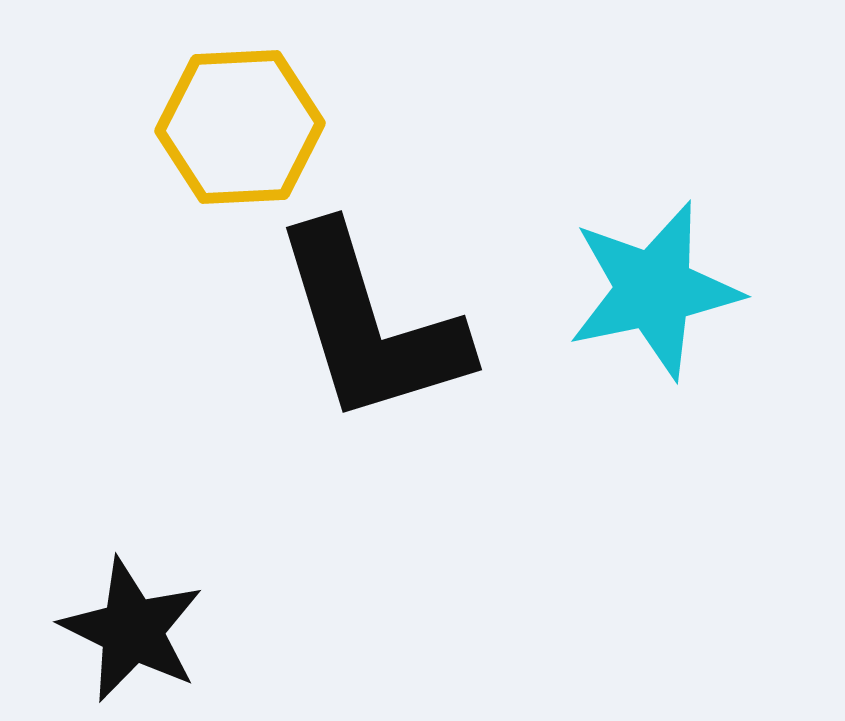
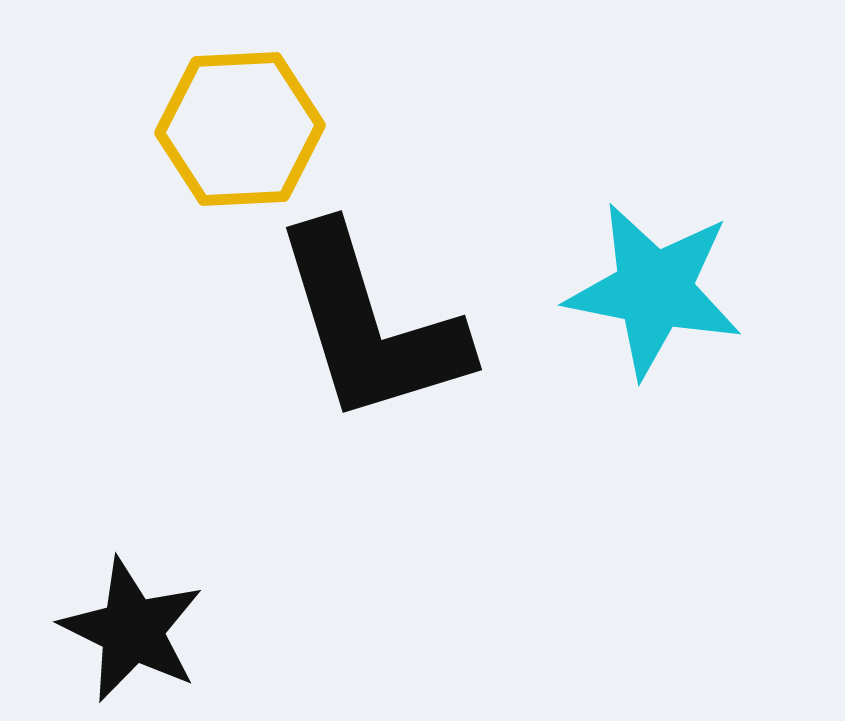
yellow hexagon: moved 2 px down
cyan star: rotated 23 degrees clockwise
